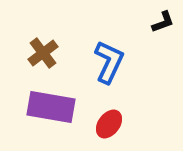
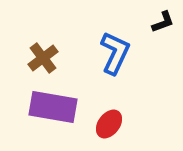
brown cross: moved 5 px down
blue L-shape: moved 6 px right, 9 px up
purple rectangle: moved 2 px right
